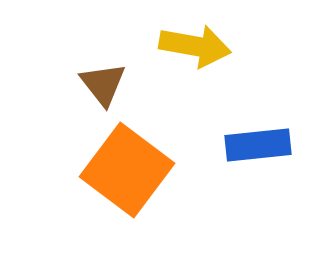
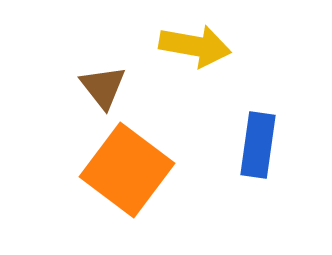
brown triangle: moved 3 px down
blue rectangle: rotated 76 degrees counterclockwise
